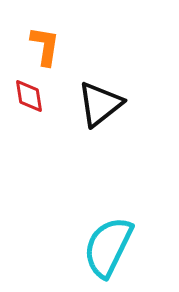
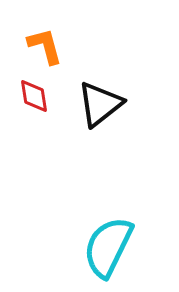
orange L-shape: rotated 24 degrees counterclockwise
red diamond: moved 5 px right
